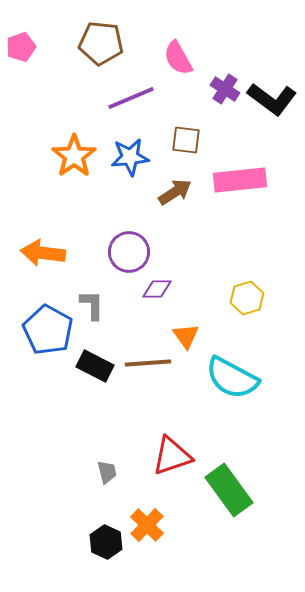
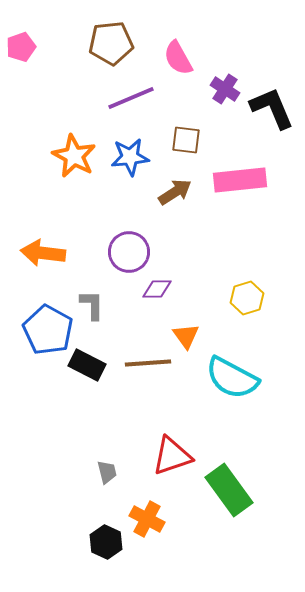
brown pentagon: moved 10 px right; rotated 12 degrees counterclockwise
black L-shape: moved 9 px down; rotated 150 degrees counterclockwise
orange star: rotated 9 degrees counterclockwise
black rectangle: moved 8 px left, 1 px up
orange cross: moved 6 px up; rotated 16 degrees counterclockwise
